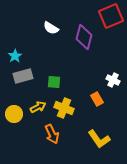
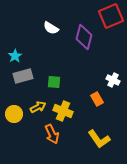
yellow cross: moved 1 px left, 3 px down
